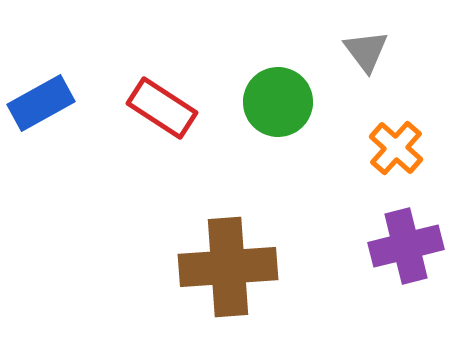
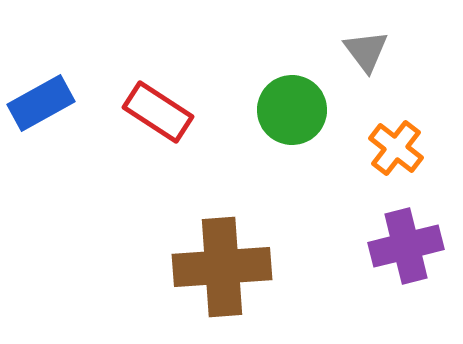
green circle: moved 14 px right, 8 px down
red rectangle: moved 4 px left, 4 px down
orange cross: rotated 4 degrees counterclockwise
brown cross: moved 6 px left
